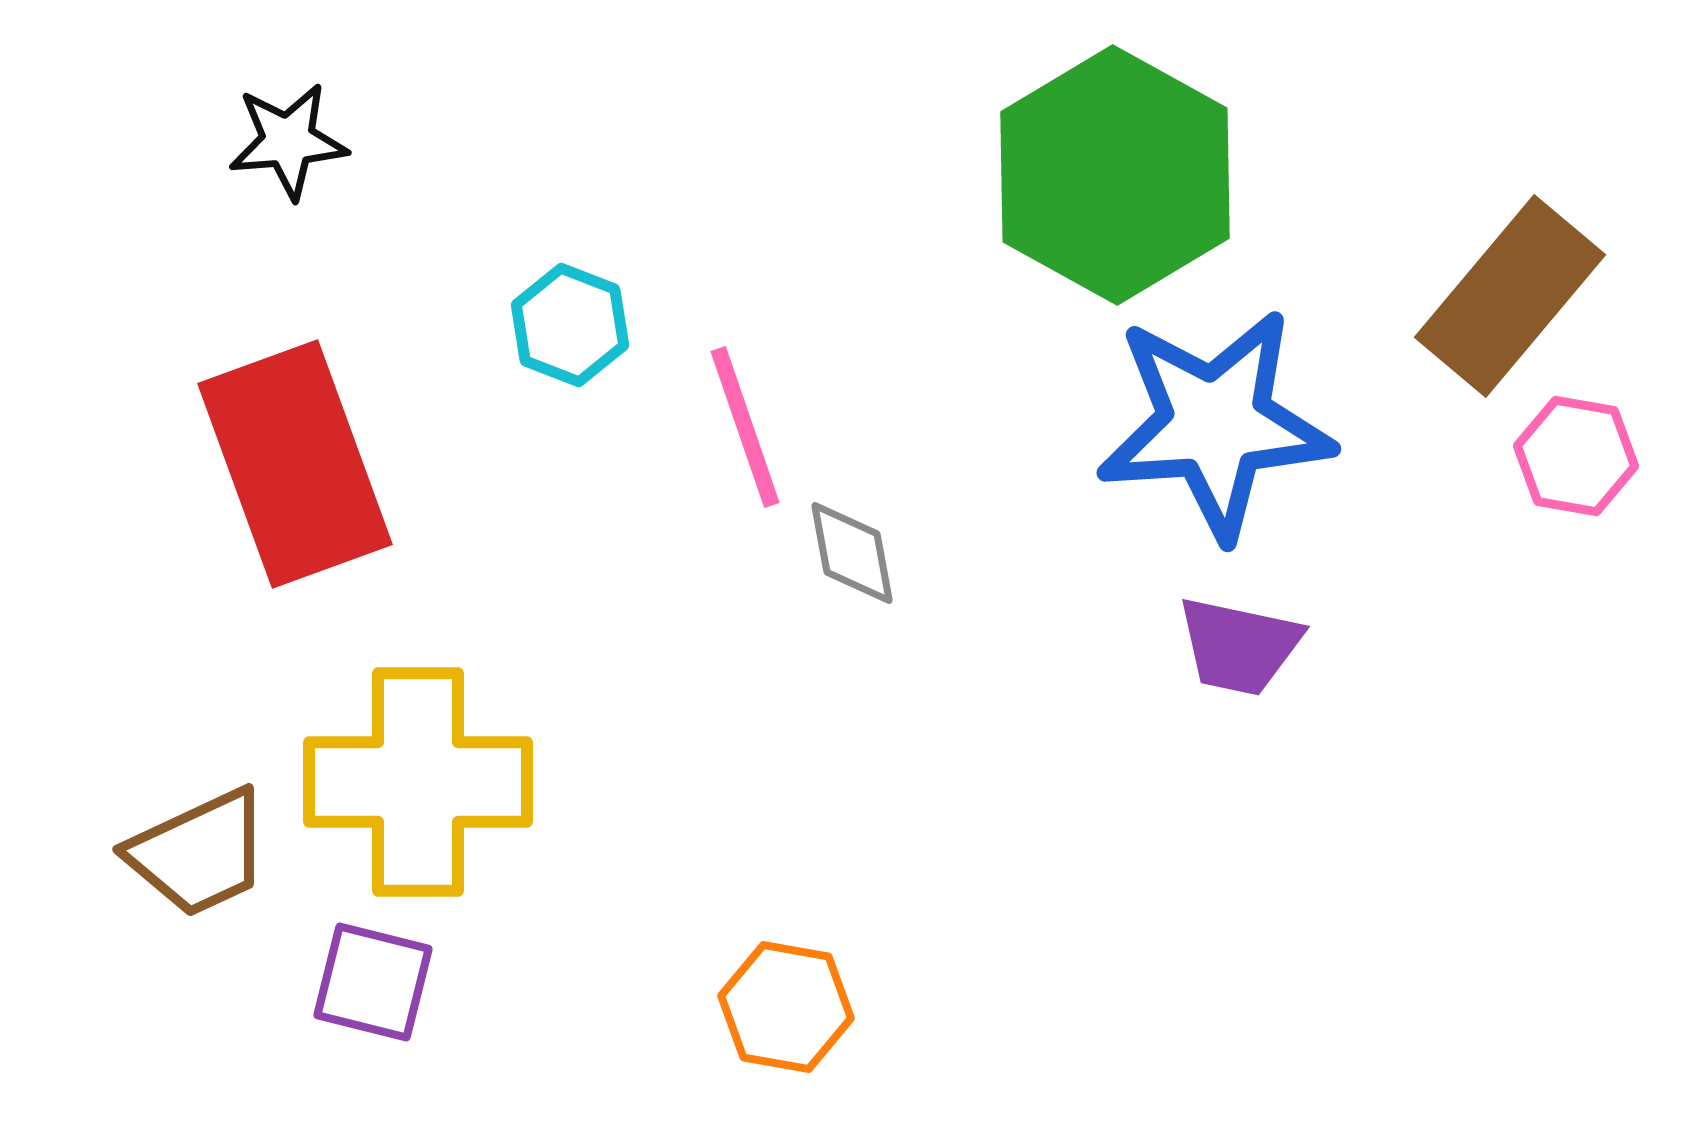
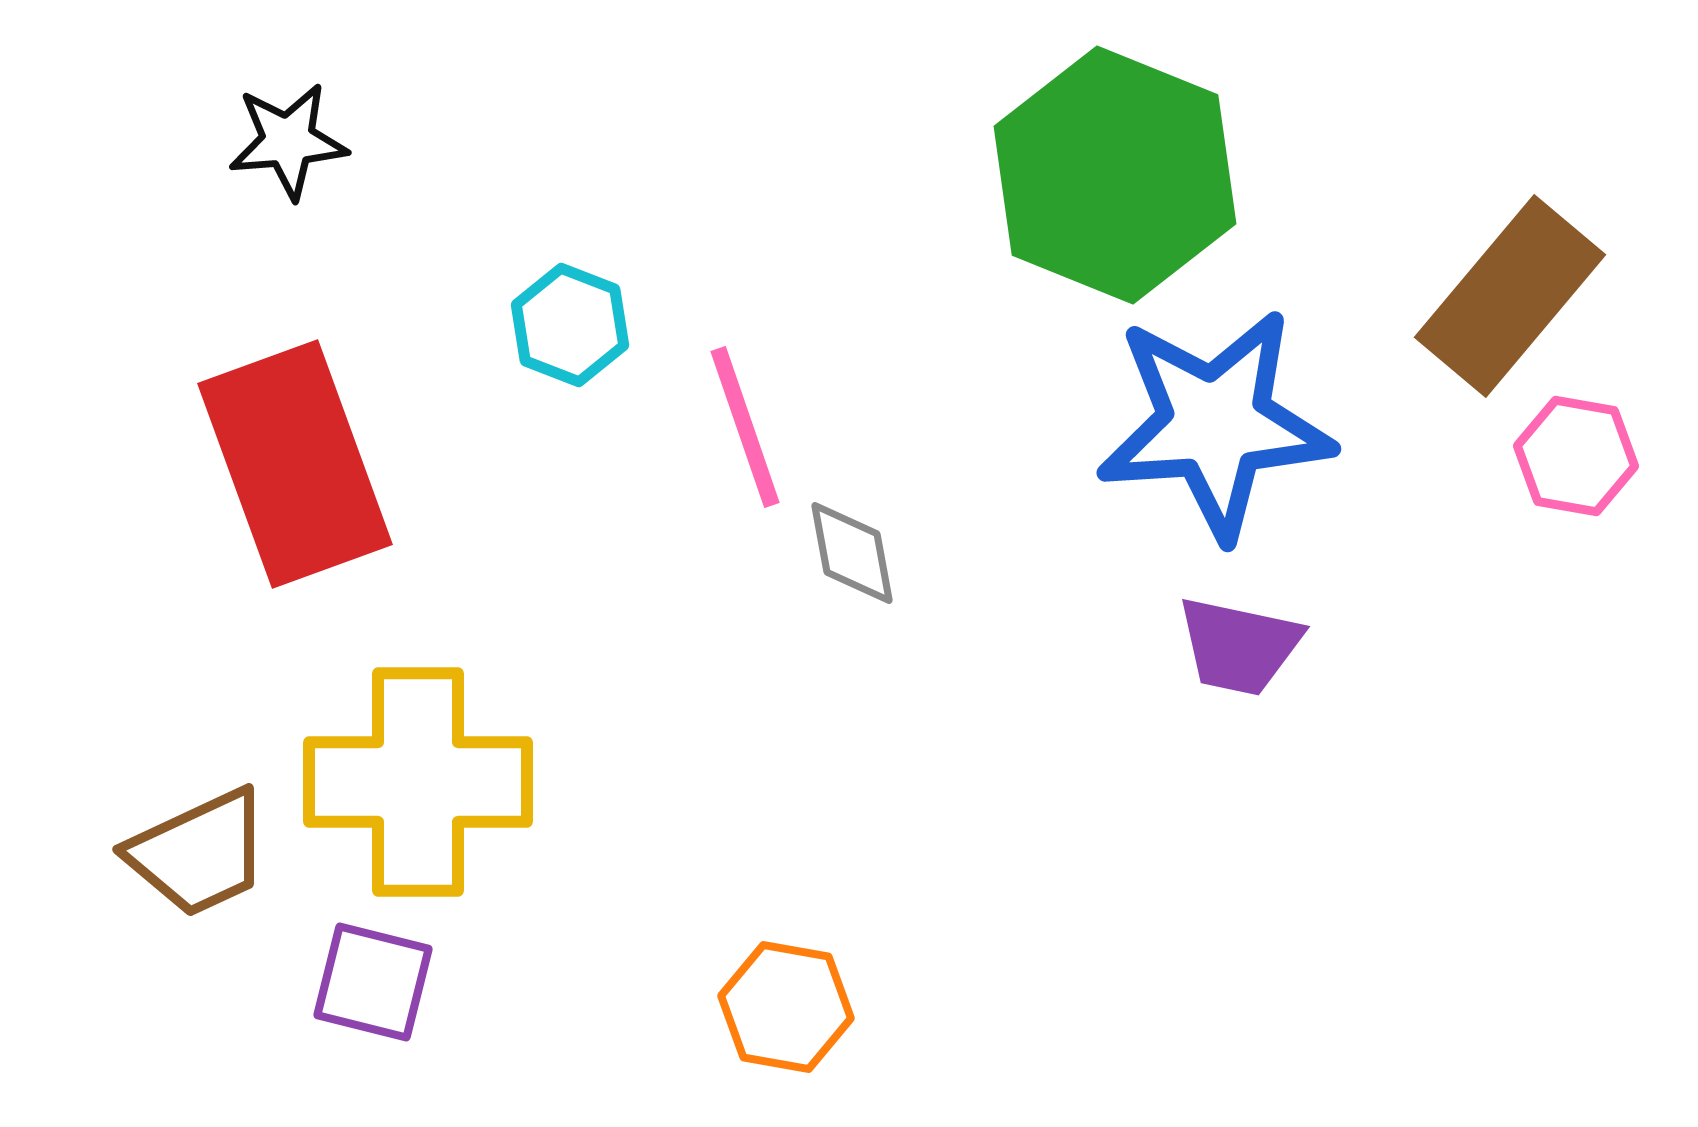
green hexagon: rotated 7 degrees counterclockwise
